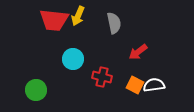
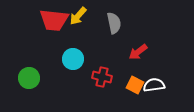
yellow arrow: rotated 18 degrees clockwise
green circle: moved 7 px left, 12 px up
